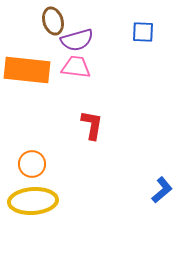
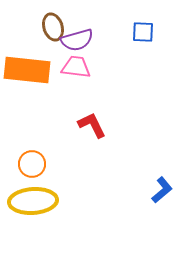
brown ellipse: moved 6 px down
red L-shape: rotated 36 degrees counterclockwise
